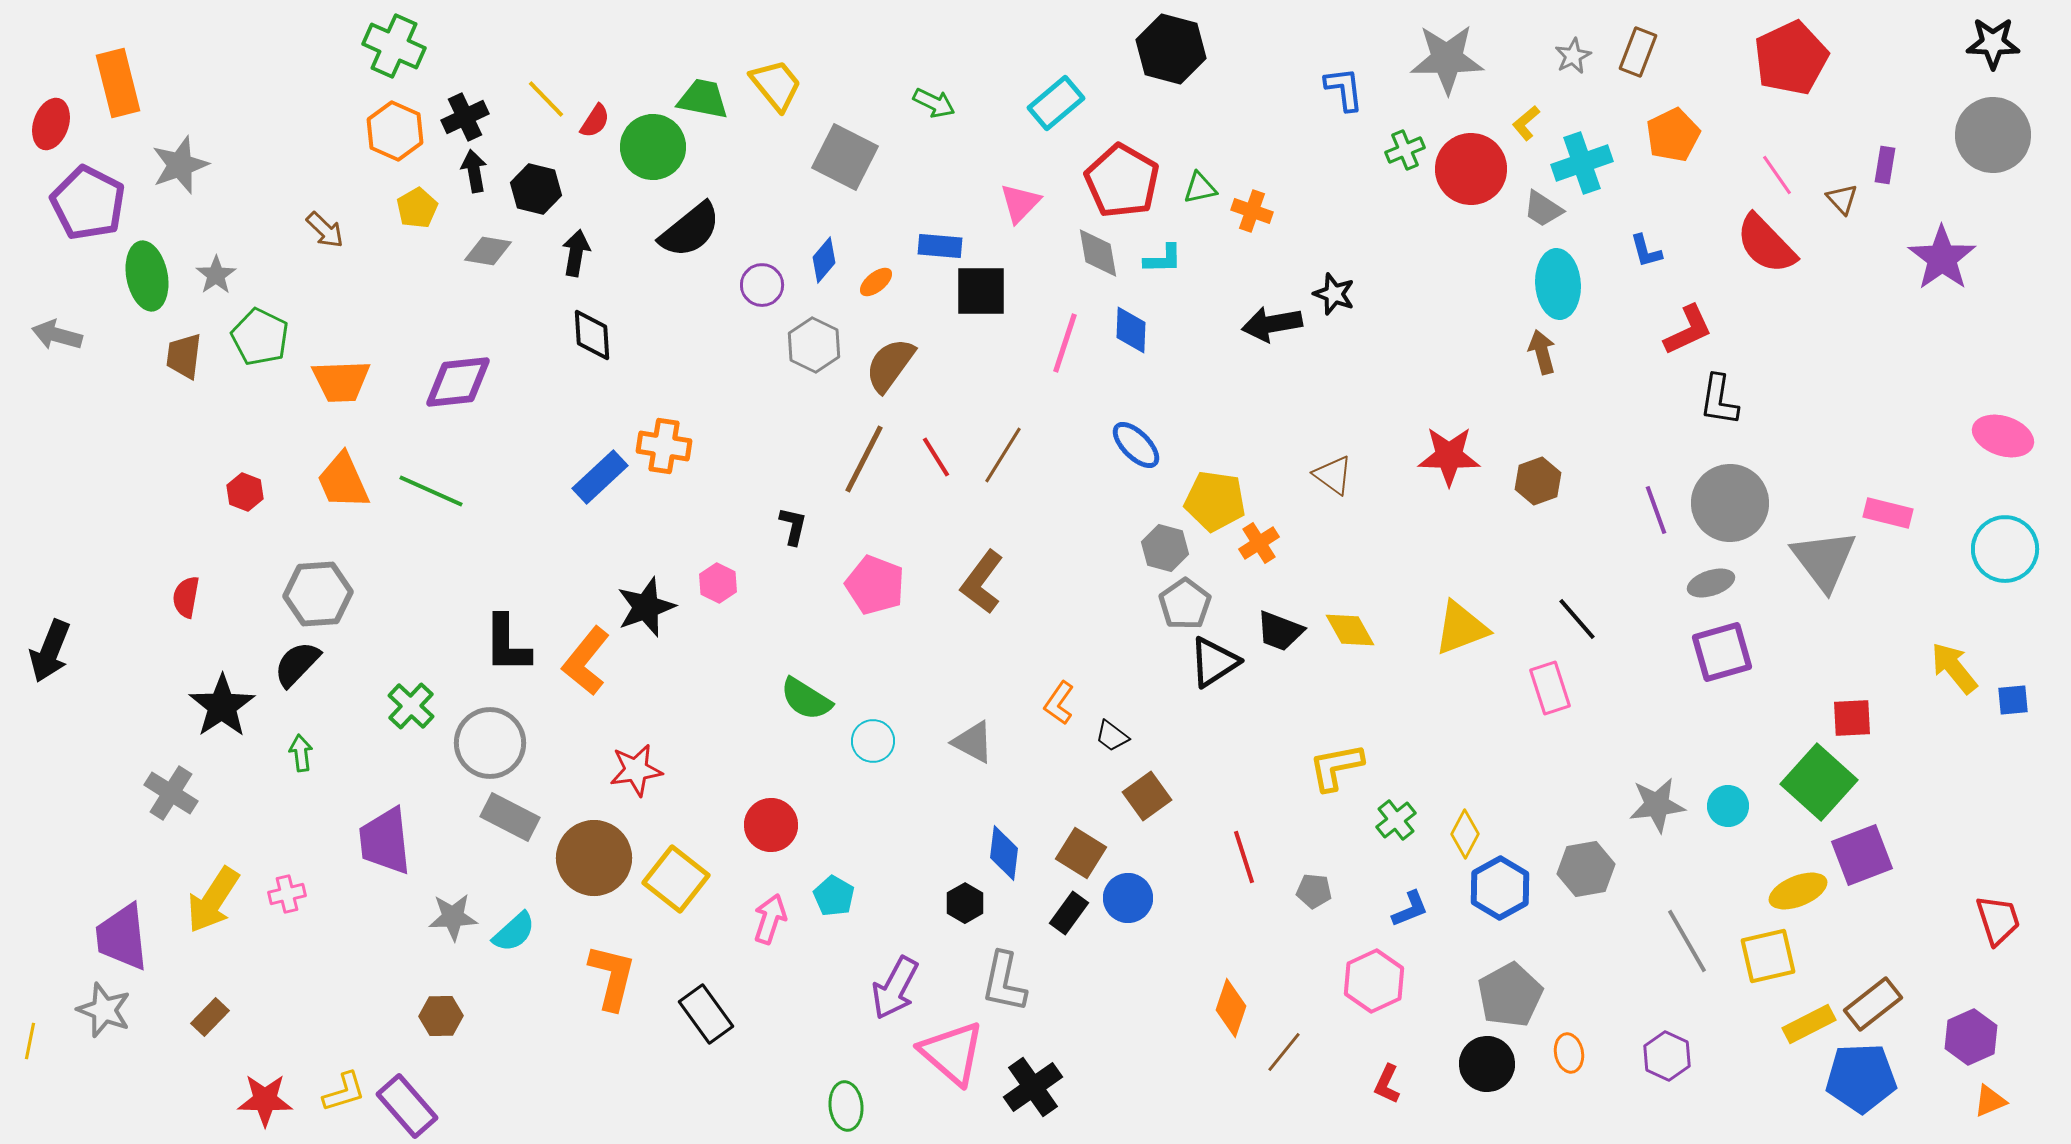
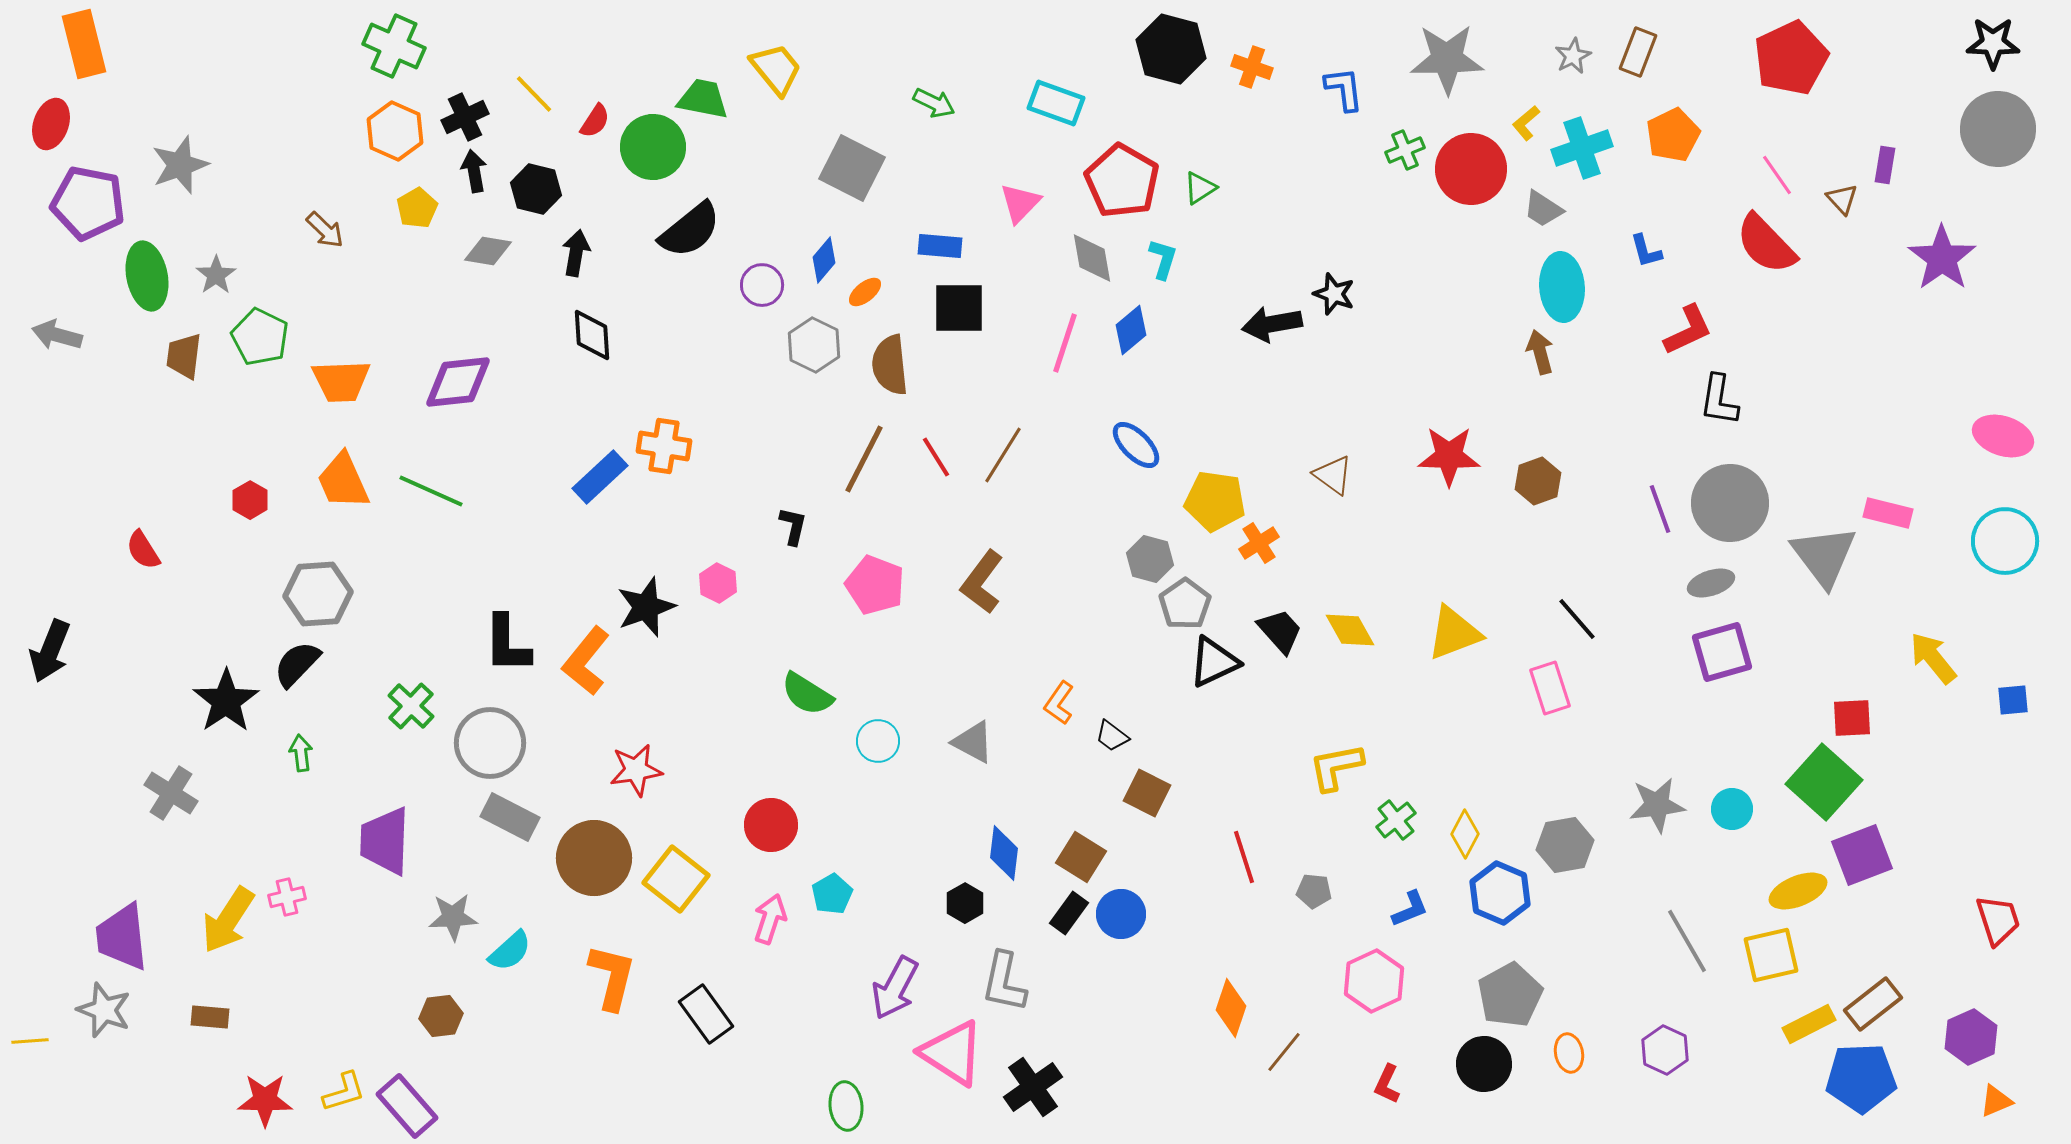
orange rectangle at (118, 83): moved 34 px left, 39 px up
yellow trapezoid at (776, 85): moved 16 px up
yellow line at (546, 99): moved 12 px left, 5 px up
cyan rectangle at (1056, 103): rotated 60 degrees clockwise
gray circle at (1993, 135): moved 5 px right, 6 px up
gray square at (845, 157): moved 7 px right, 11 px down
cyan cross at (1582, 163): moved 15 px up
green triangle at (1200, 188): rotated 21 degrees counterclockwise
purple pentagon at (88, 203): rotated 16 degrees counterclockwise
orange cross at (1252, 211): moved 144 px up
gray diamond at (1098, 253): moved 6 px left, 5 px down
cyan L-shape at (1163, 259): rotated 72 degrees counterclockwise
orange ellipse at (876, 282): moved 11 px left, 10 px down
cyan ellipse at (1558, 284): moved 4 px right, 3 px down
black square at (981, 291): moved 22 px left, 17 px down
blue diamond at (1131, 330): rotated 48 degrees clockwise
brown arrow at (1542, 352): moved 2 px left
brown semicircle at (890, 365): rotated 42 degrees counterclockwise
red hexagon at (245, 492): moved 5 px right, 8 px down; rotated 9 degrees clockwise
purple line at (1656, 510): moved 4 px right, 1 px up
gray hexagon at (1165, 548): moved 15 px left, 11 px down
cyan circle at (2005, 549): moved 8 px up
gray triangle at (1824, 560): moved 4 px up
red semicircle at (186, 597): moved 43 px left, 47 px up; rotated 42 degrees counterclockwise
yellow triangle at (1461, 628): moved 7 px left, 5 px down
black trapezoid at (1280, 631): rotated 153 degrees counterclockwise
black triangle at (1214, 662): rotated 8 degrees clockwise
yellow arrow at (1954, 668): moved 21 px left, 10 px up
green semicircle at (806, 699): moved 1 px right, 5 px up
black star at (222, 706): moved 4 px right, 5 px up
cyan circle at (873, 741): moved 5 px right
green square at (1819, 782): moved 5 px right
brown square at (1147, 796): moved 3 px up; rotated 27 degrees counterclockwise
cyan circle at (1728, 806): moved 4 px right, 3 px down
purple trapezoid at (385, 841): rotated 8 degrees clockwise
brown square at (1081, 853): moved 4 px down
gray hexagon at (1586, 869): moved 21 px left, 24 px up
blue hexagon at (1500, 888): moved 5 px down; rotated 8 degrees counterclockwise
pink cross at (287, 894): moved 3 px down
cyan pentagon at (834, 896): moved 2 px left, 2 px up; rotated 12 degrees clockwise
blue circle at (1128, 898): moved 7 px left, 16 px down
yellow arrow at (213, 900): moved 15 px right, 20 px down
cyan semicircle at (514, 932): moved 4 px left, 19 px down
yellow square at (1768, 956): moved 3 px right, 1 px up
brown hexagon at (441, 1016): rotated 6 degrees counterclockwise
brown rectangle at (210, 1017): rotated 51 degrees clockwise
yellow line at (30, 1041): rotated 75 degrees clockwise
pink triangle at (952, 1053): rotated 8 degrees counterclockwise
purple hexagon at (1667, 1056): moved 2 px left, 6 px up
black circle at (1487, 1064): moved 3 px left
orange triangle at (1990, 1101): moved 6 px right
